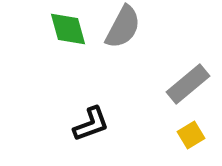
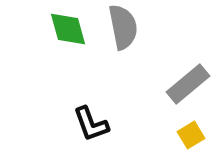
gray semicircle: rotated 39 degrees counterclockwise
black L-shape: rotated 90 degrees clockwise
